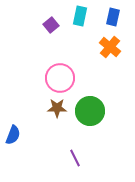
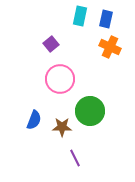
blue rectangle: moved 7 px left, 2 px down
purple square: moved 19 px down
orange cross: rotated 15 degrees counterclockwise
pink circle: moved 1 px down
brown star: moved 5 px right, 19 px down
blue semicircle: moved 21 px right, 15 px up
